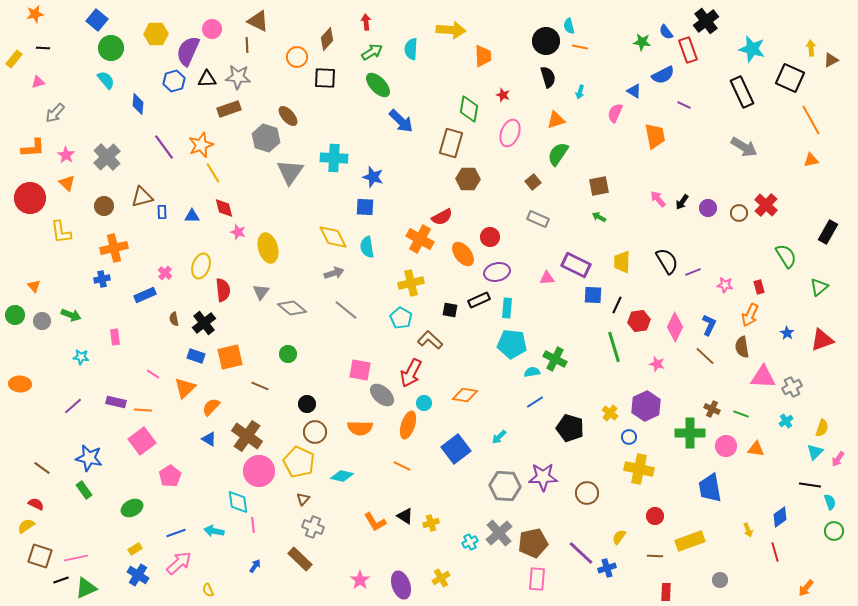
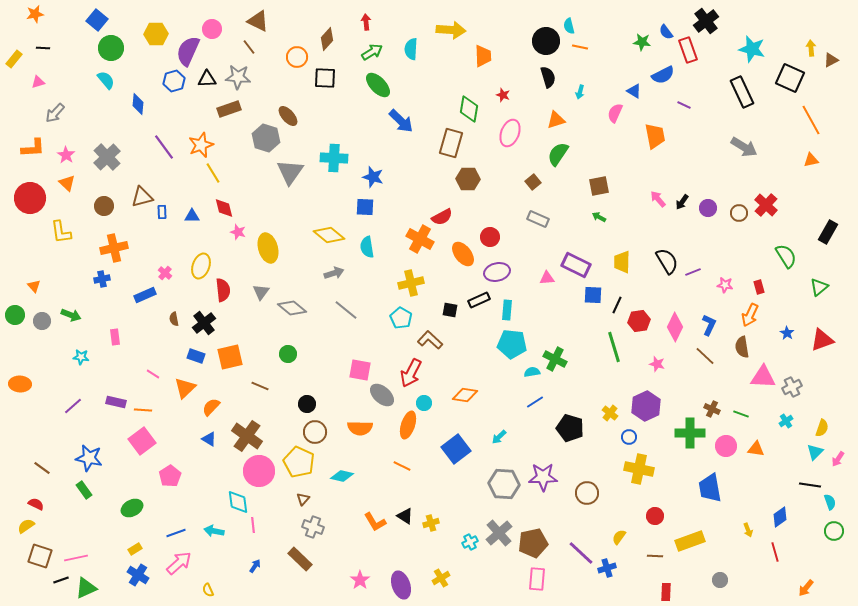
brown line at (247, 45): moved 2 px right, 2 px down; rotated 35 degrees counterclockwise
yellow diamond at (333, 237): moved 4 px left, 2 px up; rotated 24 degrees counterclockwise
cyan rectangle at (507, 308): moved 2 px down
gray hexagon at (505, 486): moved 1 px left, 2 px up
